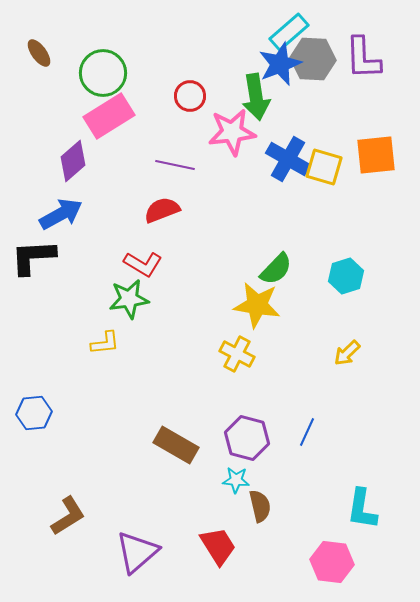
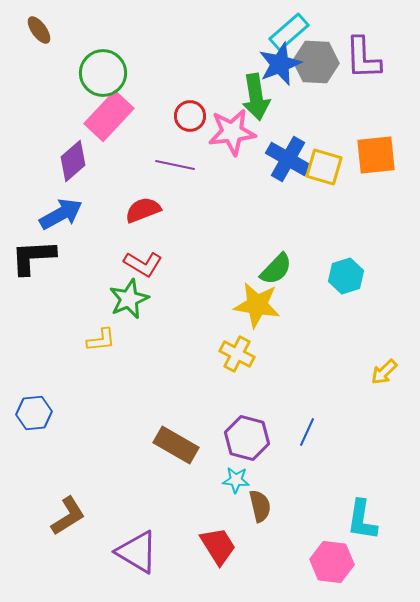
brown ellipse: moved 23 px up
gray hexagon: moved 3 px right, 3 px down
red circle: moved 20 px down
pink rectangle: rotated 15 degrees counterclockwise
red semicircle: moved 19 px left
green star: rotated 15 degrees counterclockwise
yellow L-shape: moved 4 px left, 3 px up
yellow arrow: moved 37 px right, 19 px down
cyan L-shape: moved 11 px down
purple triangle: rotated 48 degrees counterclockwise
